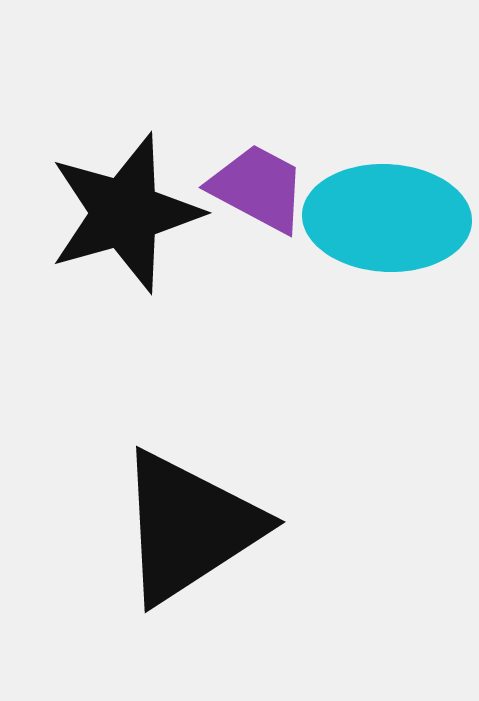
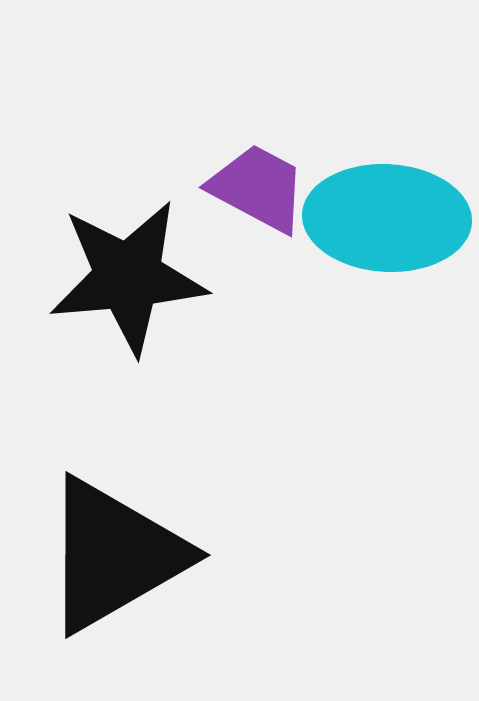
black star: moved 3 px right, 64 px down; rotated 11 degrees clockwise
black triangle: moved 75 px left, 28 px down; rotated 3 degrees clockwise
